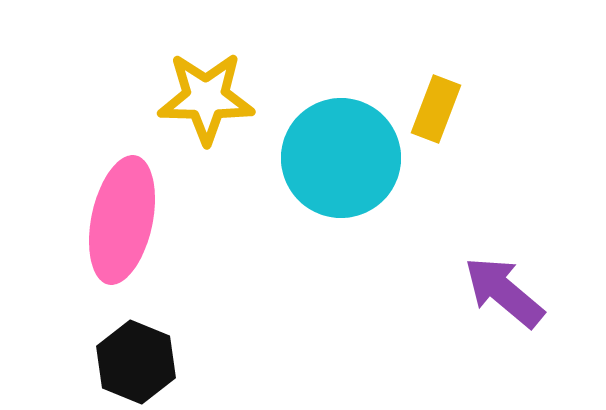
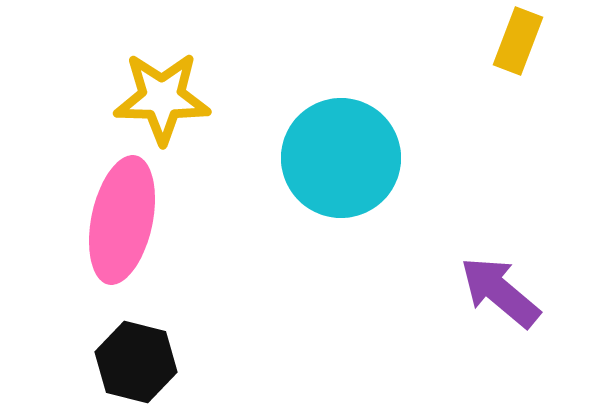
yellow star: moved 44 px left
yellow rectangle: moved 82 px right, 68 px up
purple arrow: moved 4 px left
black hexagon: rotated 8 degrees counterclockwise
